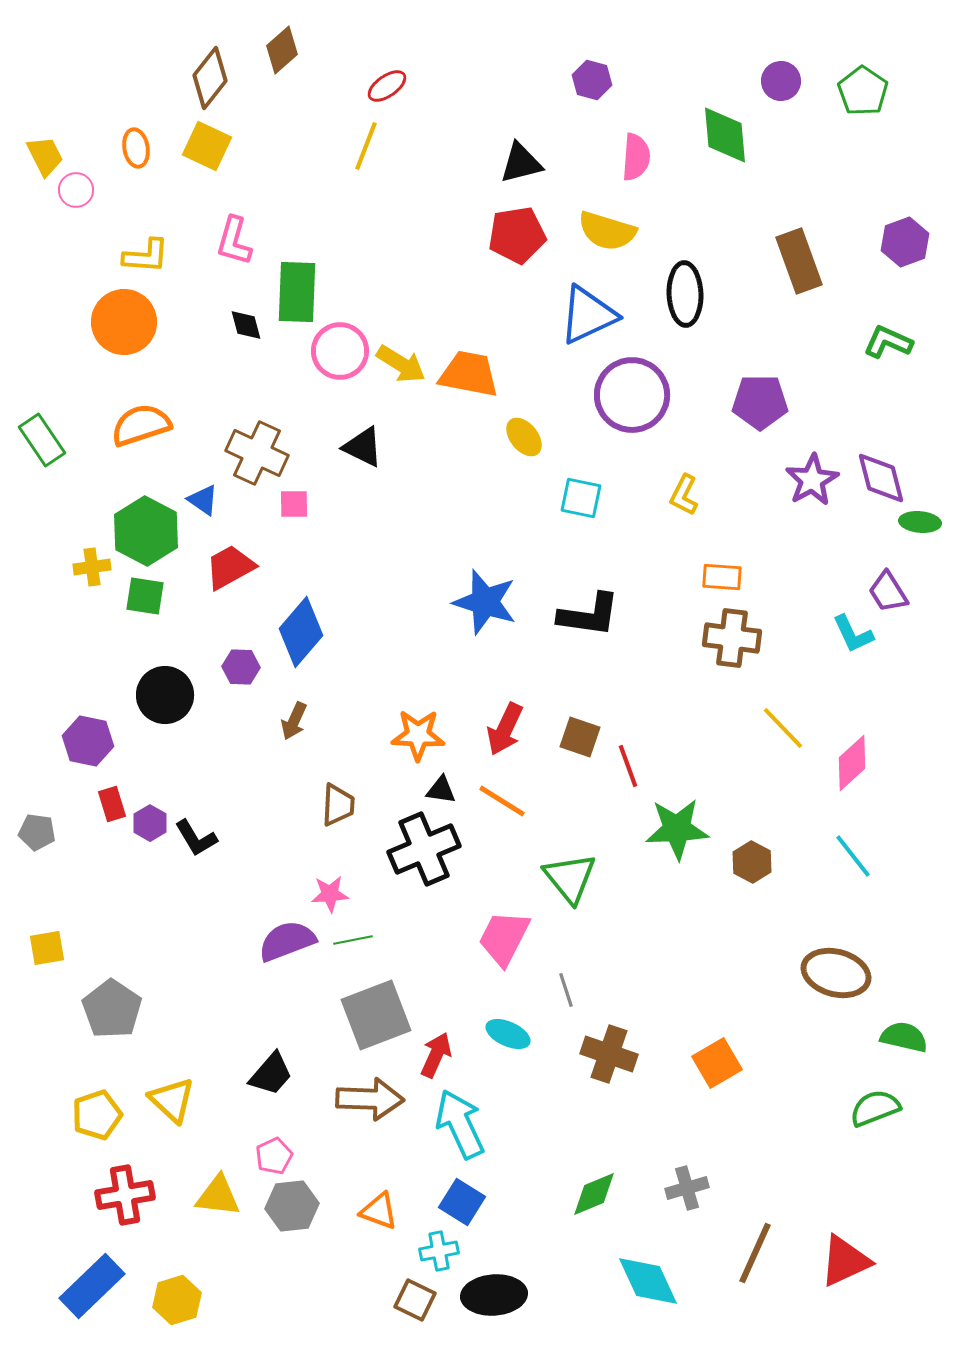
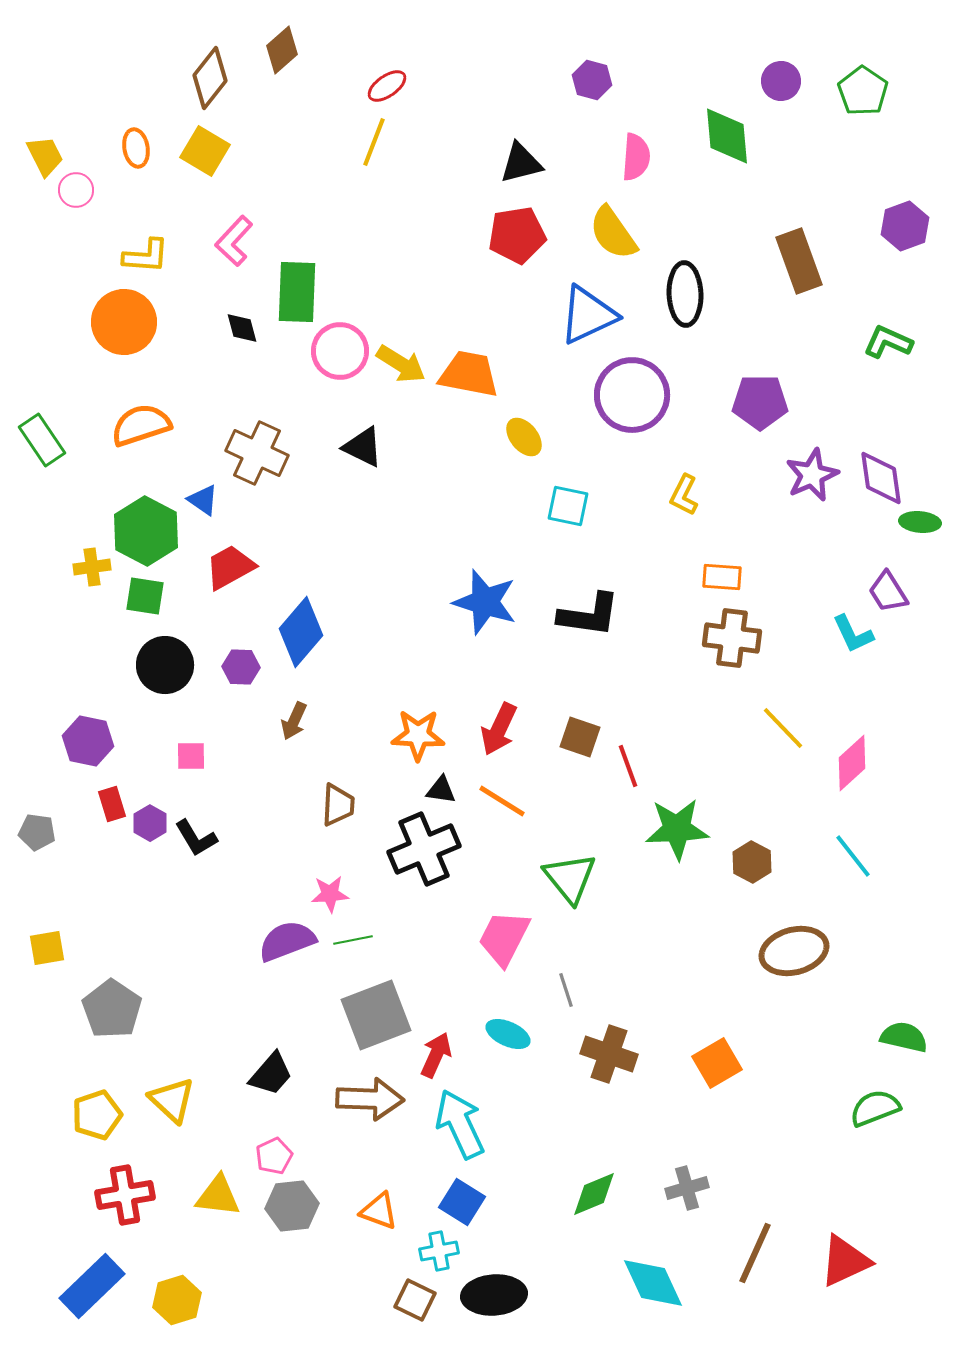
green diamond at (725, 135): moved 2 px right, 1 px down
yellow square at (207, 146): moved 2 px left, 5 px down; rotated 6 degrees clockwise
yellow line at (366, 146): moved 8 px right, 4 px up
yellow semicircle at (607, 231): moved 6 px right, 2 px down; rotated 38 degrees clockwise
pink L-shape at (234, 241): rotated 27 degrees clockwise
purple hexagon at (905, 242): moved 16 px up
black diamond at (246, 325): moved 4 px left, 3 px down
purple diamond at (881, 478): rotated 6 degrees clockwise
purple star at (812, 480): moved 5 px up; rotated 6 degrees clockwise
cyan square at (581, 498): moved 13 px left, 8 px down
pink square at (294, 504): moved 103 px left, 252 px down
black circle at (165, 695): moved 30 px up
red arrow at (505, 729): moved 6 px left
brown ellipse at (836, 973): moved 42 px left, 22 px up; rotated 30 degrees counterclockwise
cyan diamond at (648, 1281): moved 5 px right, 2 px down
